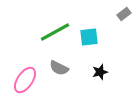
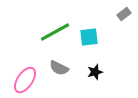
black star: moved 5 px left
